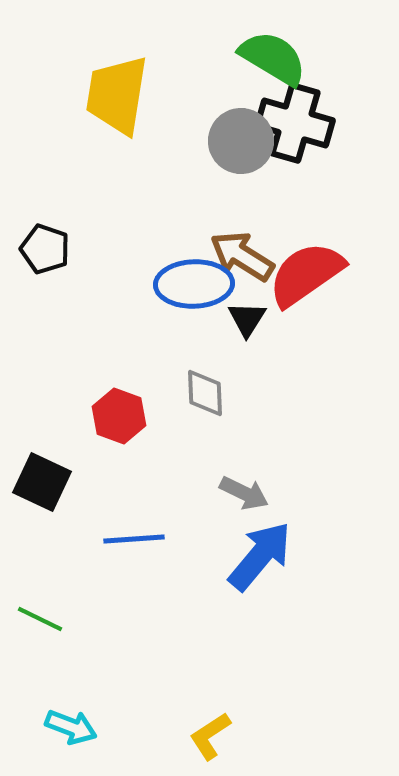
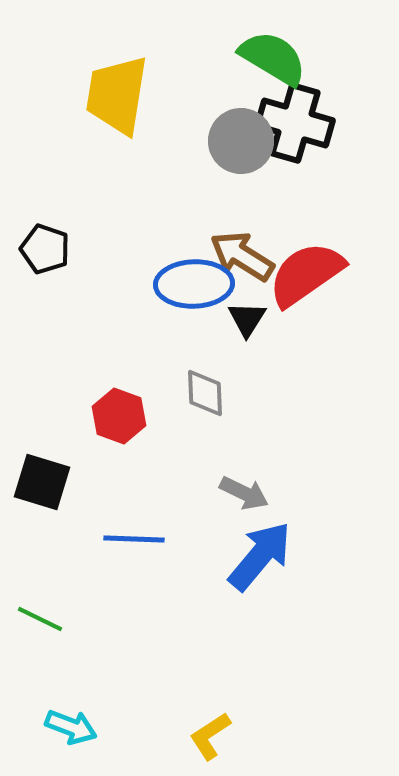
black square: rotated 8 degrees counterclockwise
blue line: rotated 6 degrees clockwise
